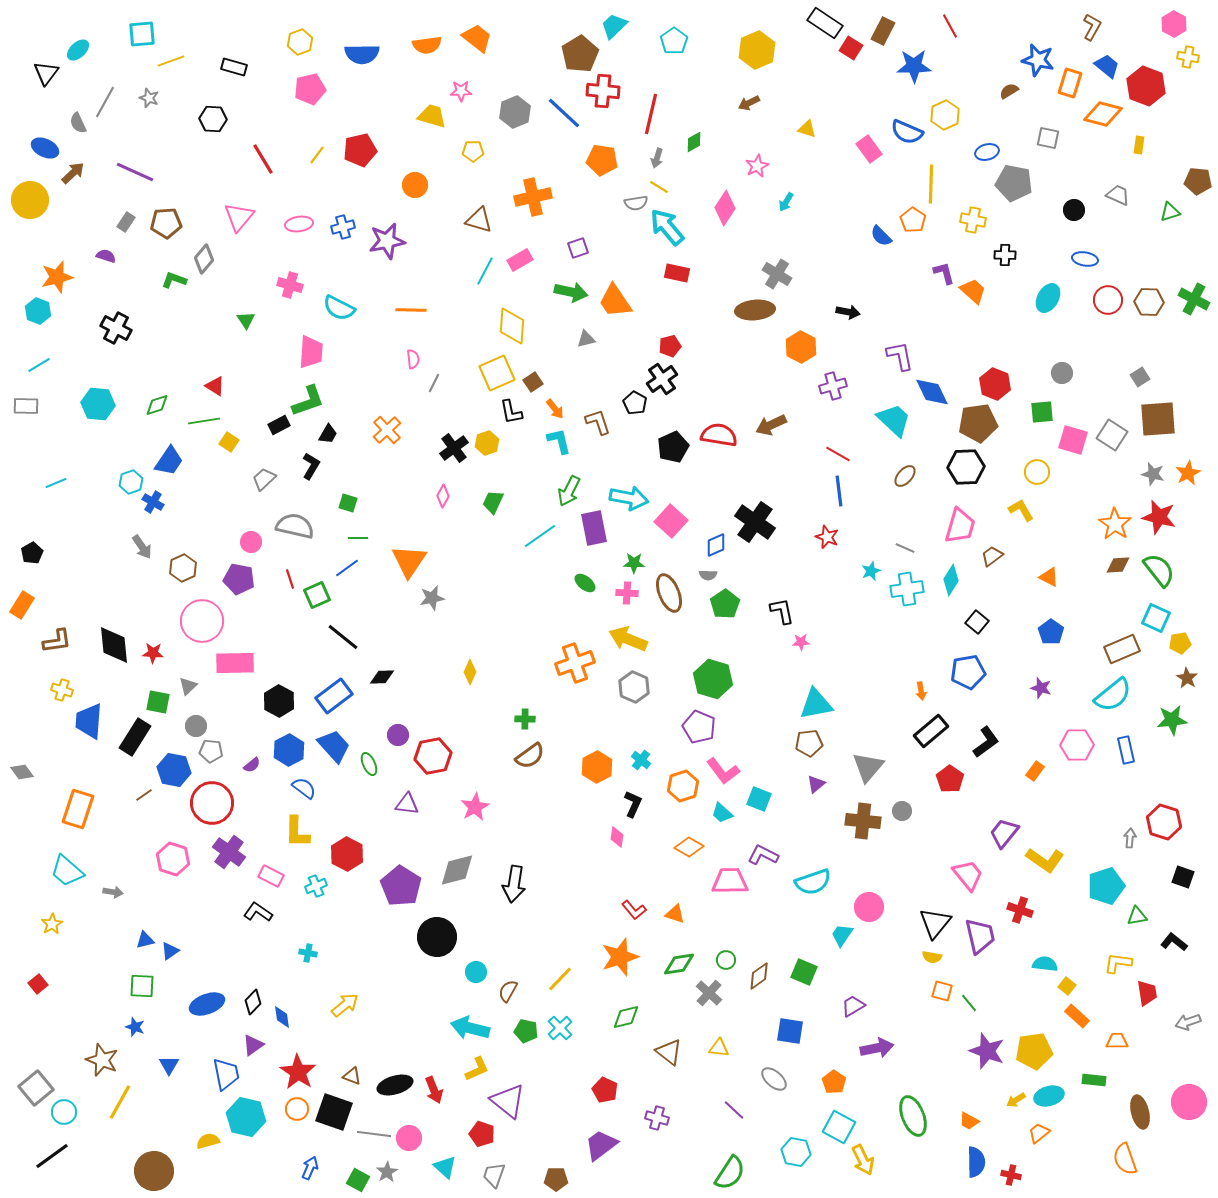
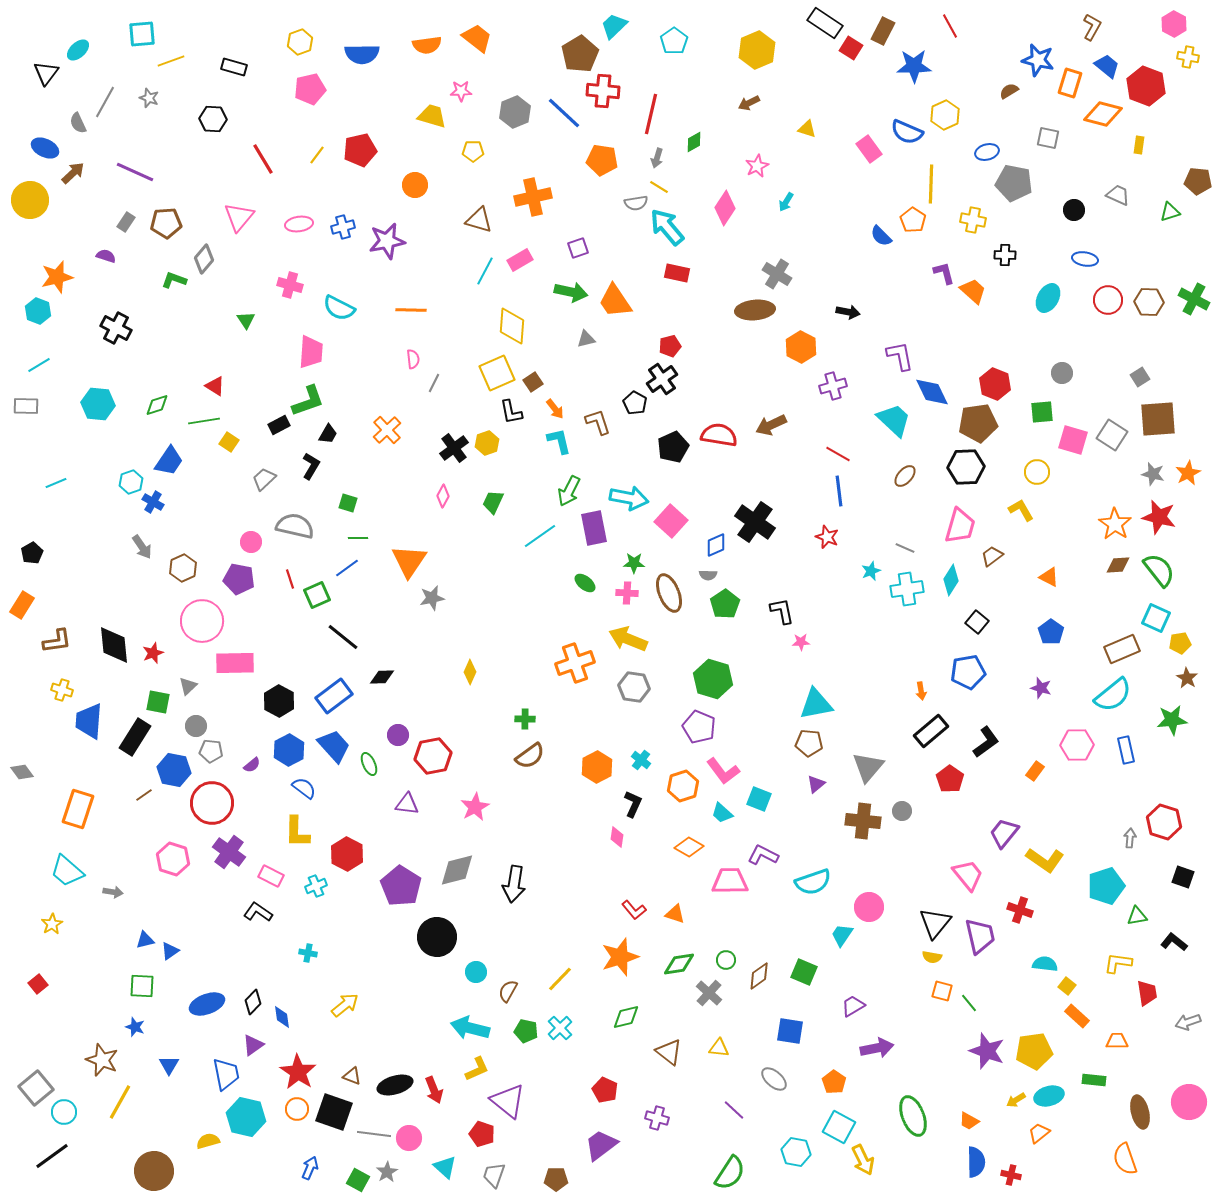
red star at (153, 653): rotated 25 degrees counterclockwise
gray hexagon at (634, 687): rotated 16 degrees counterclockwise
brown pentagon at (809, 743): rotated 12 degrees clockwise
